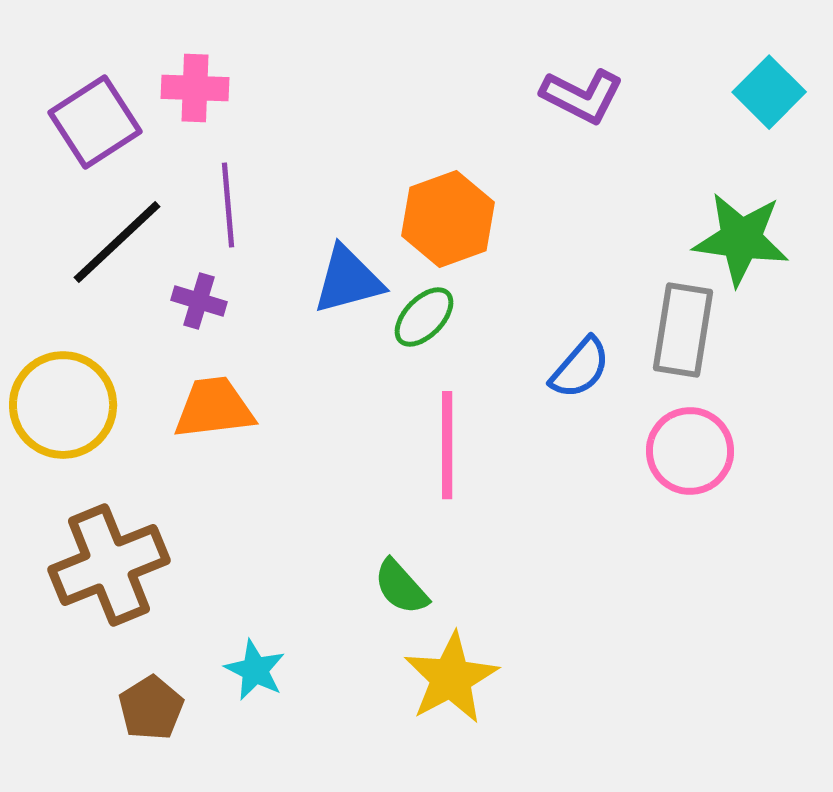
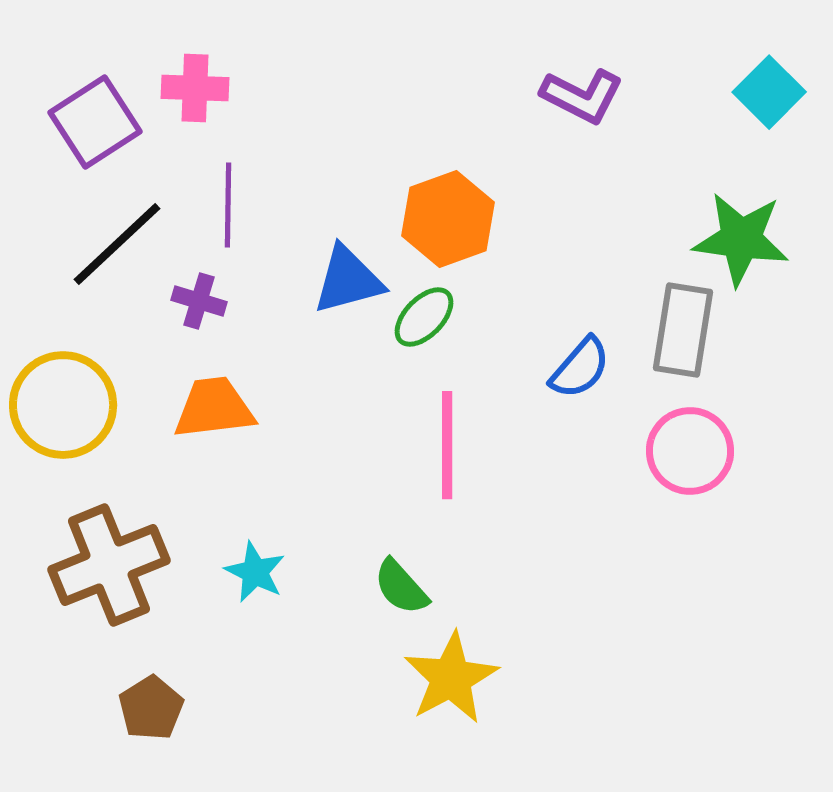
purple line: rotated 6 degrees clockwise
black line: moved 2 px down
cyan star: moved 98 px up
